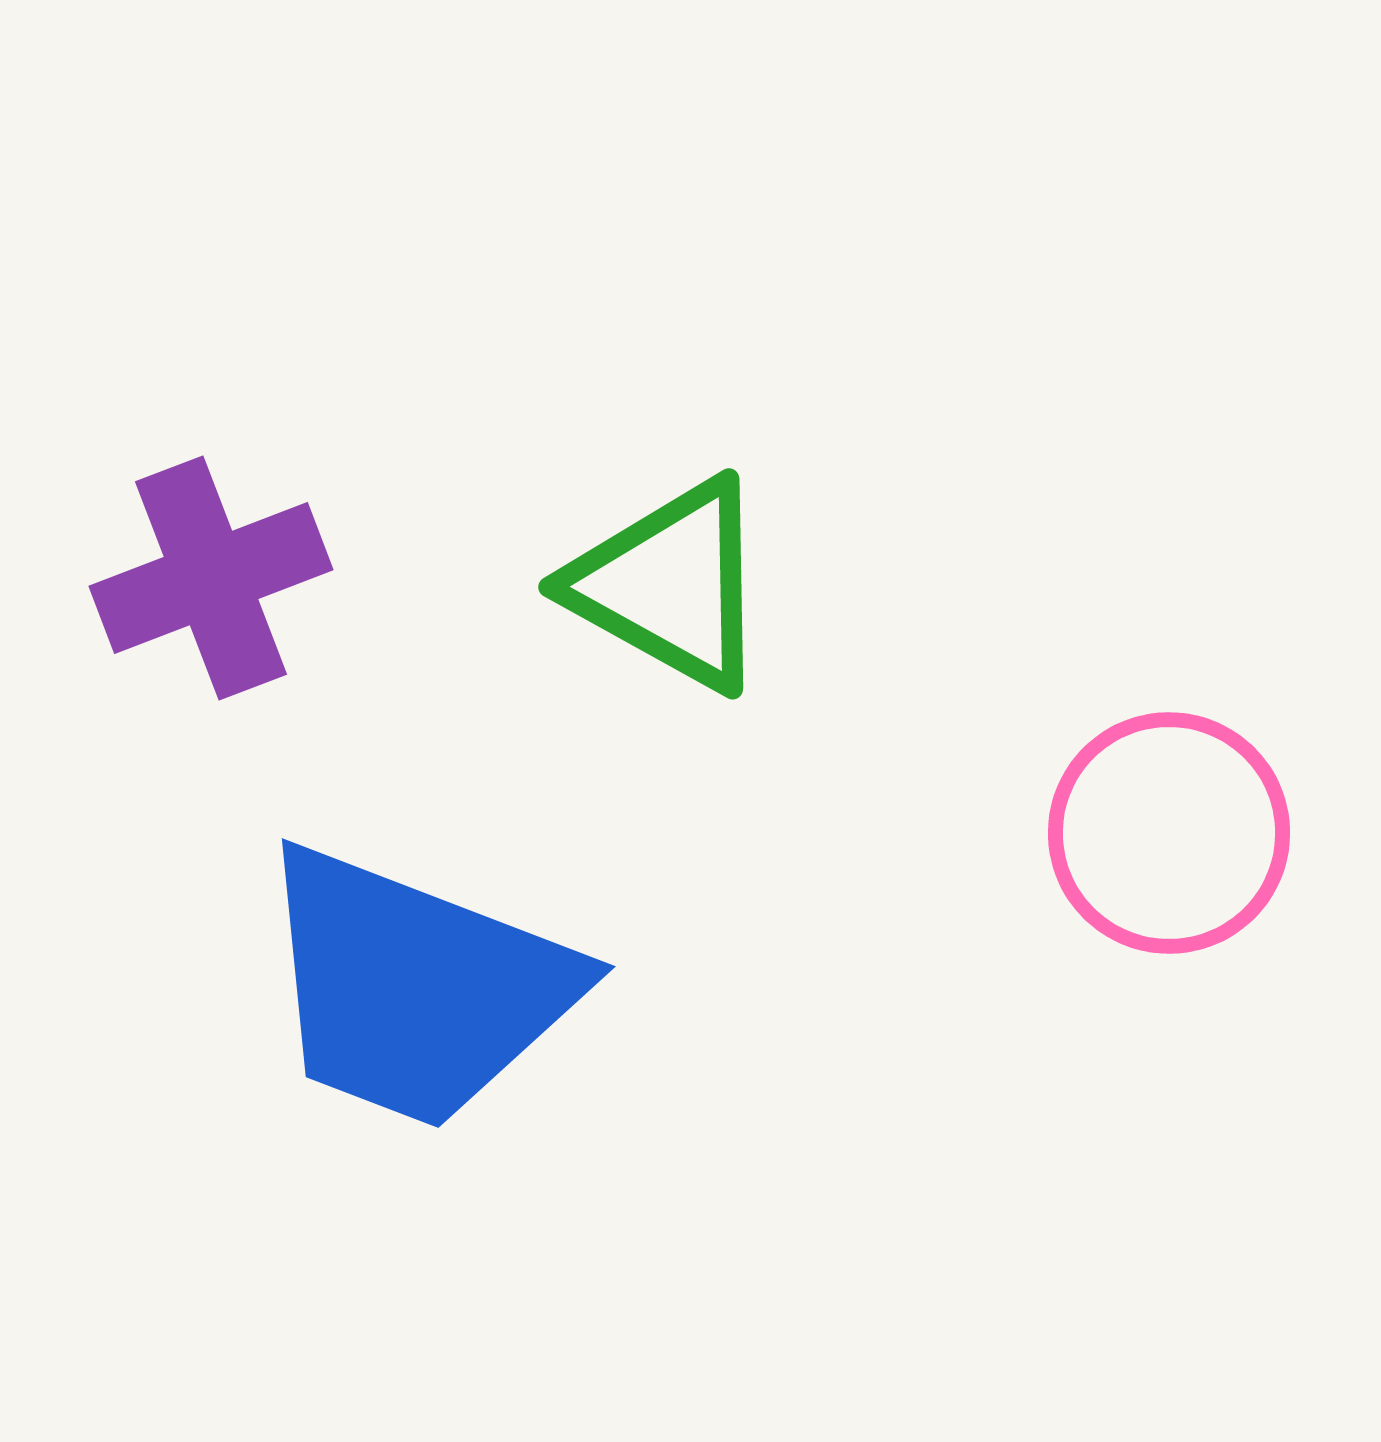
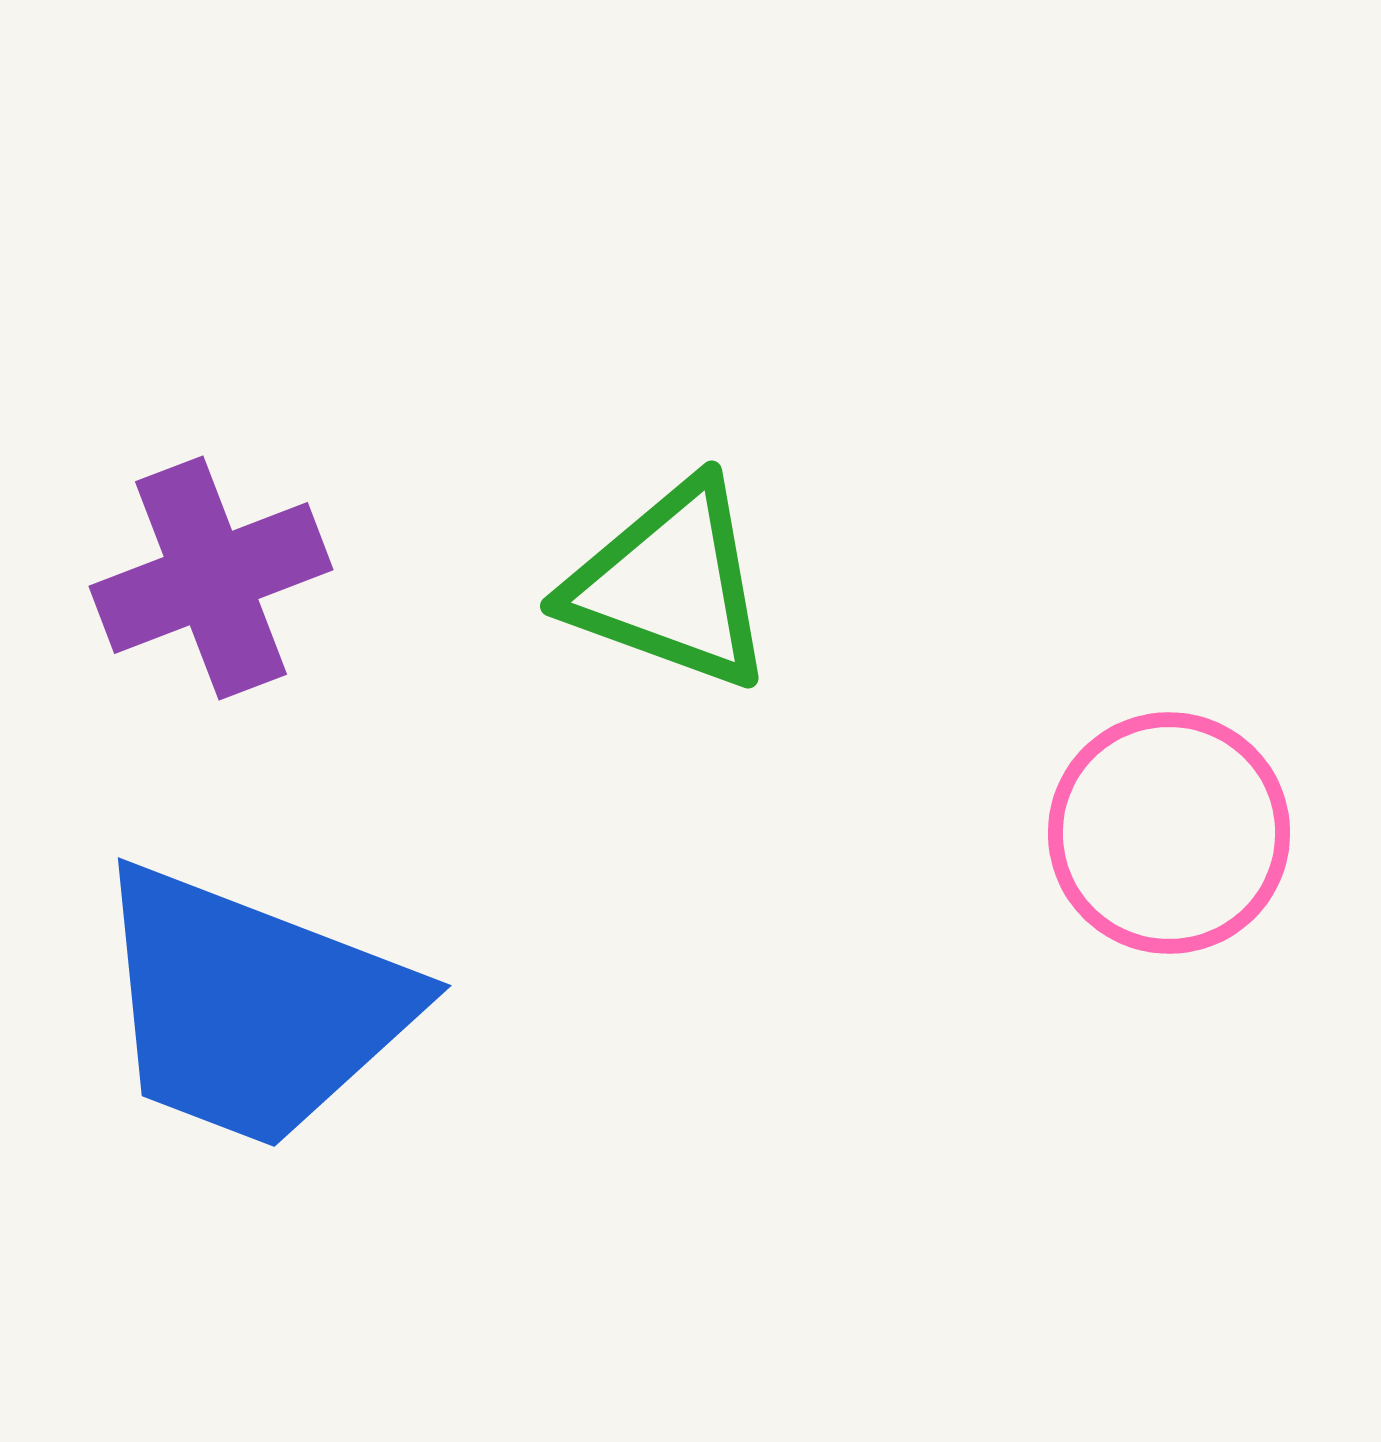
green triangle: rotated 9 degrees counterclockwise
blue trapezoid: moved 164 px left, 19 px down
